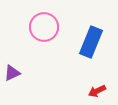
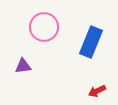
purple triangle: moved 11 px right, 7 px up; rotated 18 degrees clockwise
